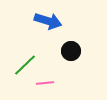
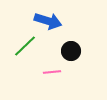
green line: moved 19 px up
pink line: moved 7 px right, 11 px up
